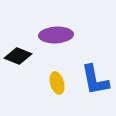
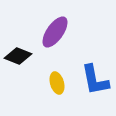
purple ellipse: moved 1 px left, 3 px up; rotated 52 degrees counterclockwise
